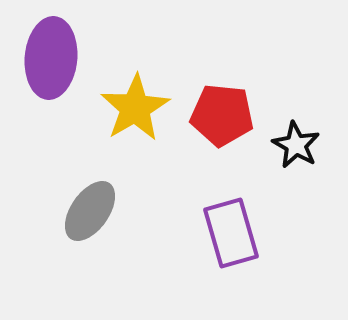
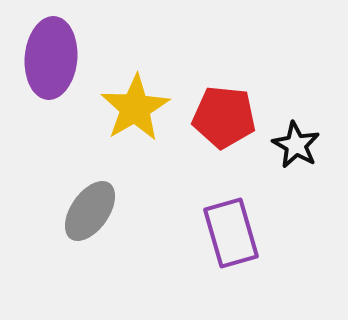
red pentagon: moved 2 px right, 2 px down
